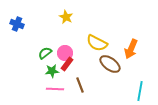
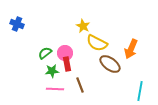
yellow star: moved 17 px right, 9 px down
red rectangle: rotated 48 degrees counterclockwise
